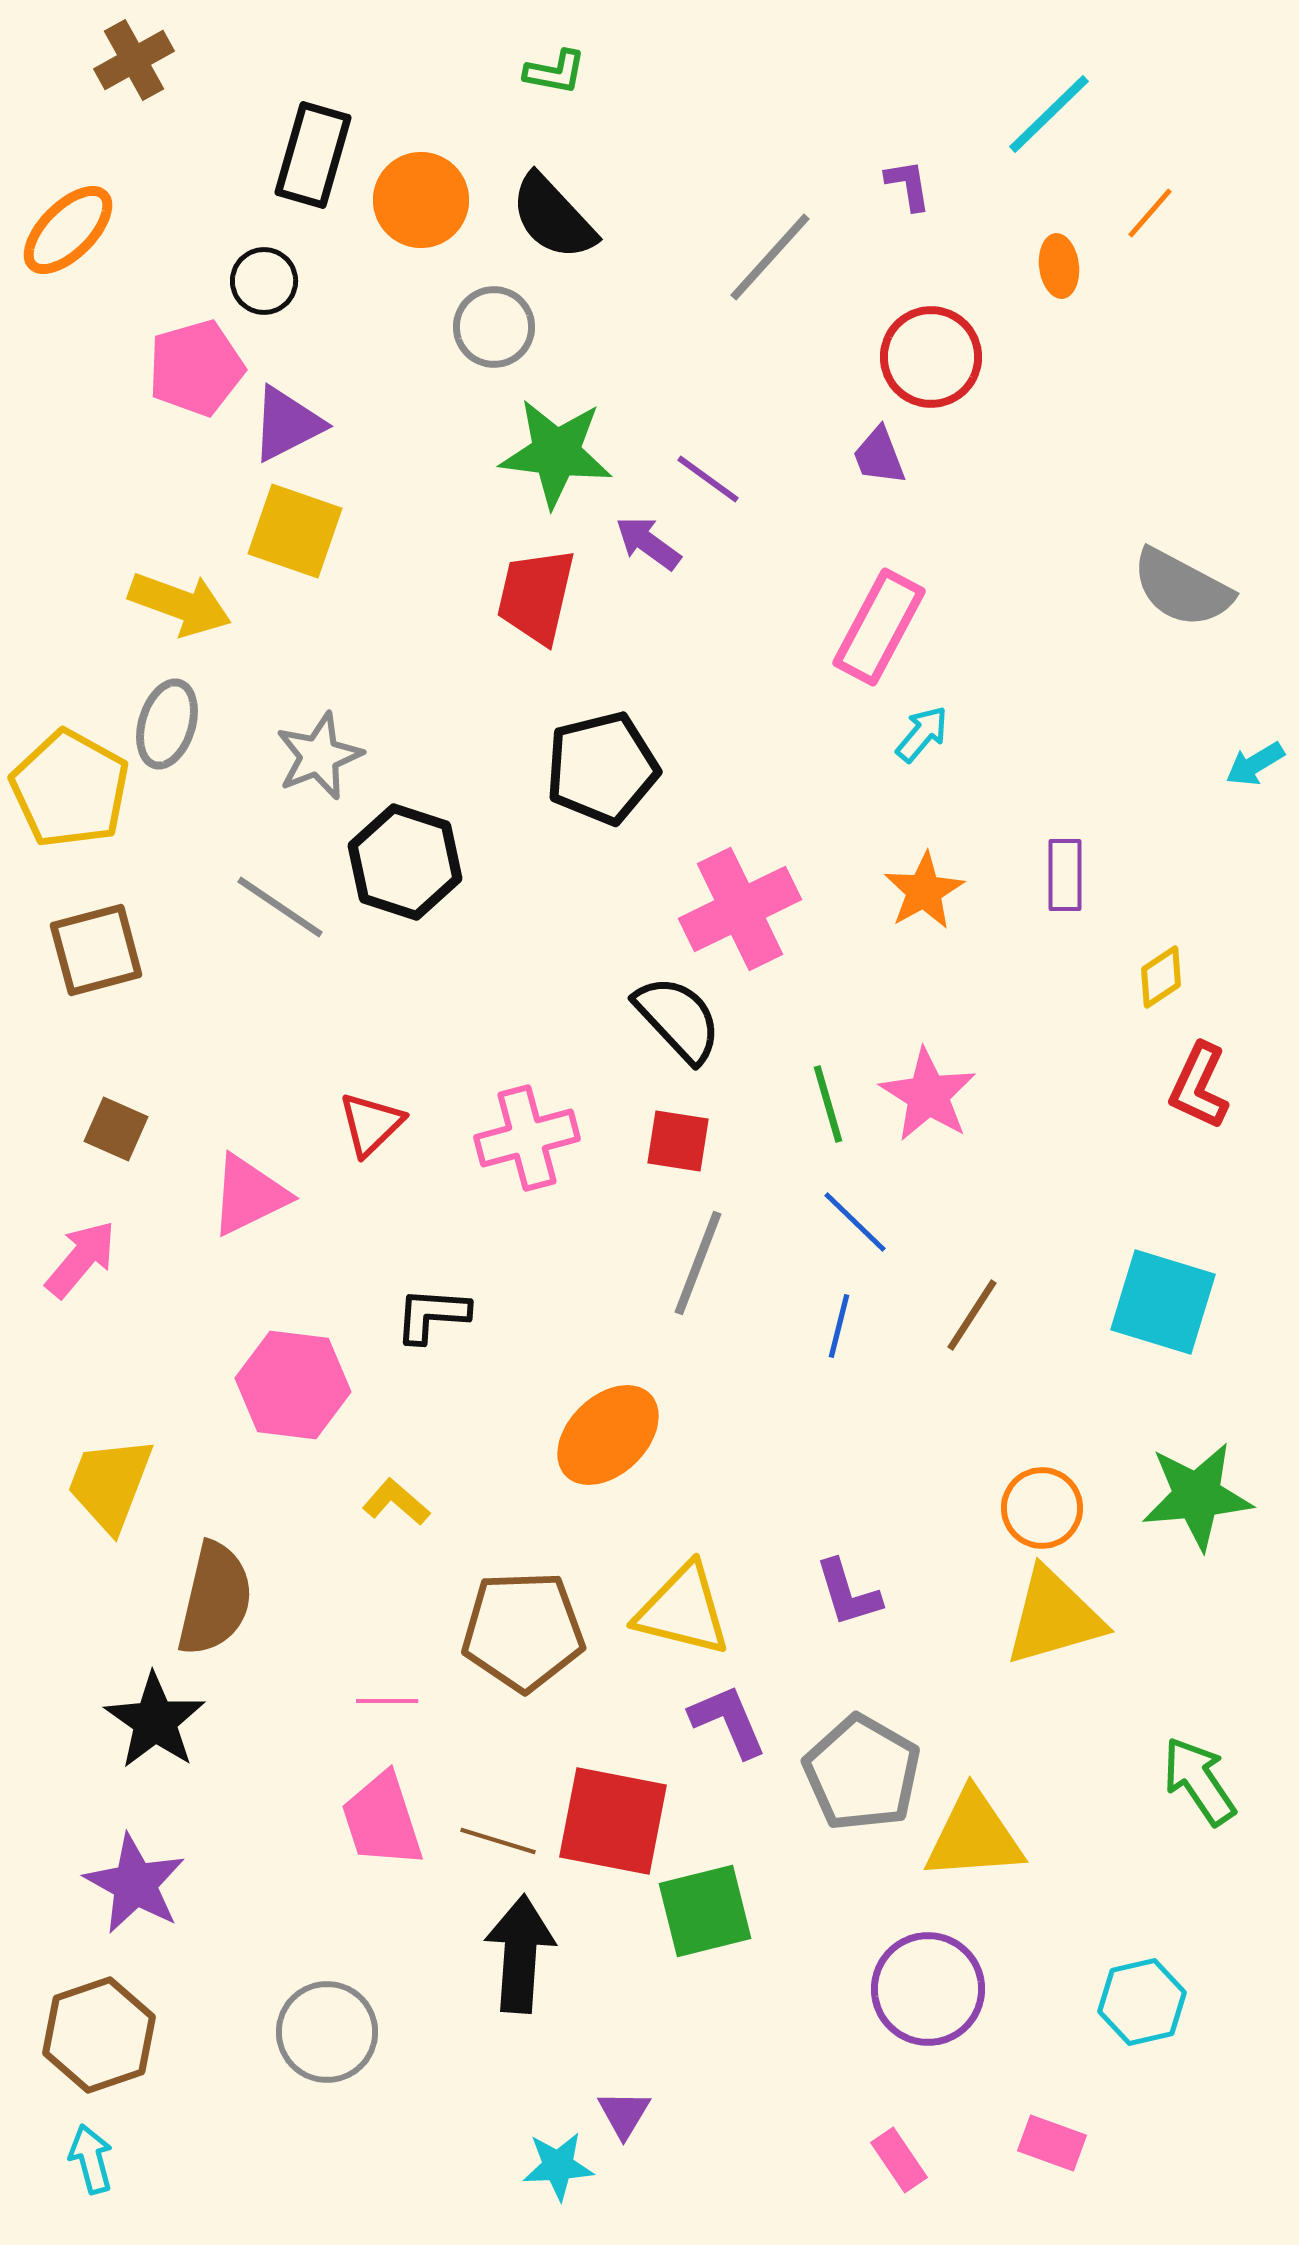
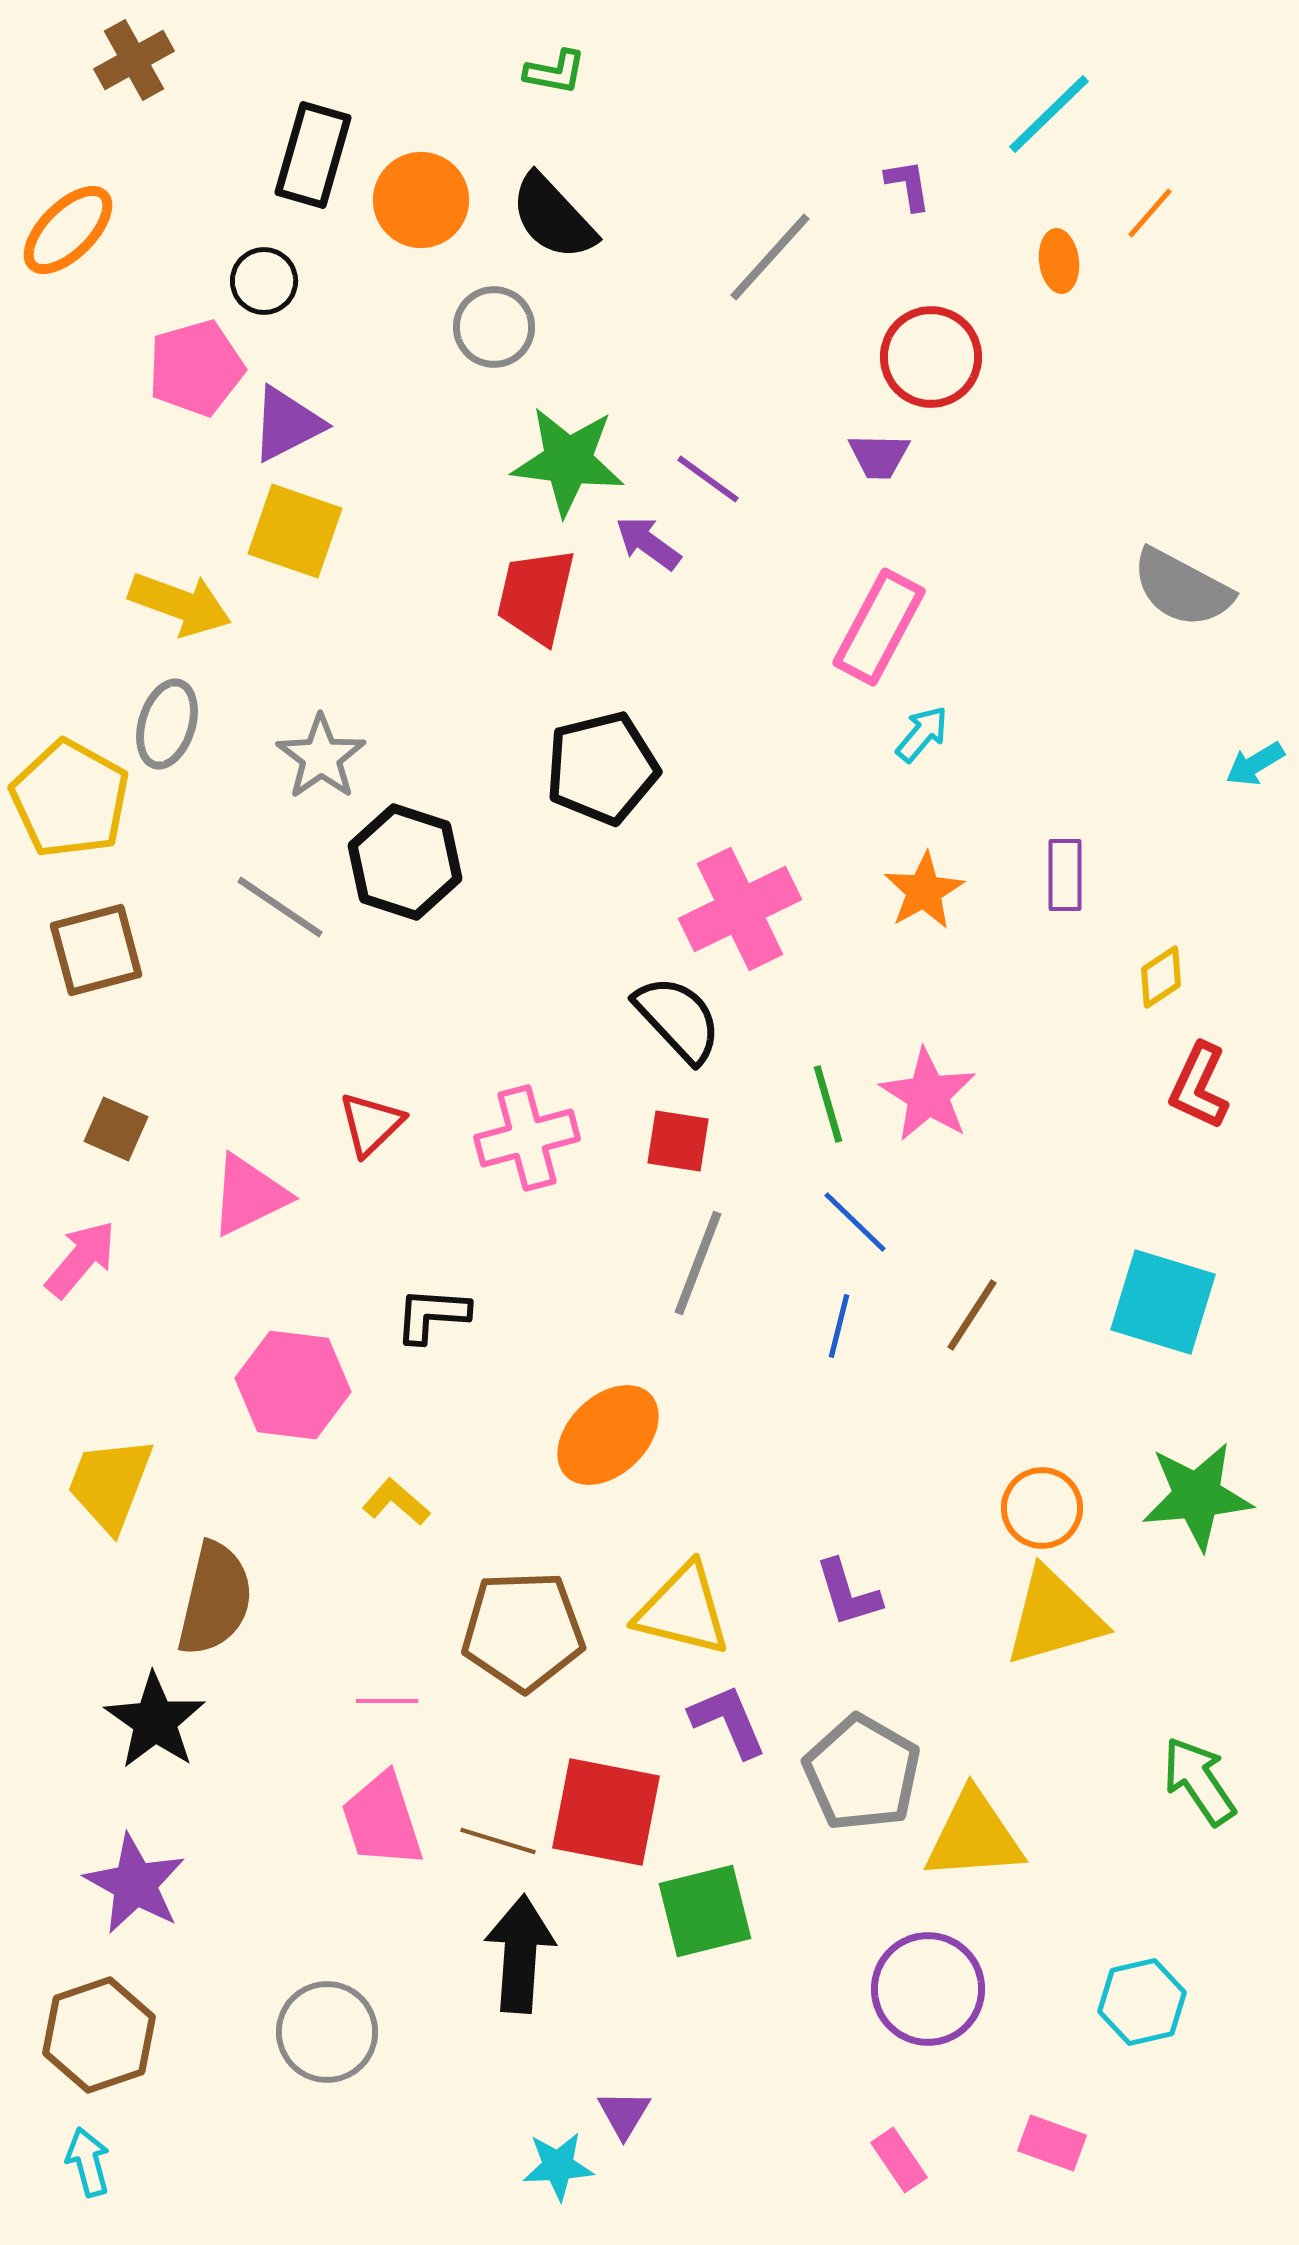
orange ellipse at (1059, 266): moved 5 px up
green star at (556, 453): moved 12 px right, 8 px down
purple trapezoid at (879, 456): rotated 68 degrees counterclockwise
gray star at (319, 756): moved 2 px right, 1 px down; rotated 14 degrees counterclockwise
yellow pentagon at (70, 789): moved 10 px down
red square at (613, 1821): moved 7 px left, 9 px up
cyan arrow at (91, 2159): moved 3 px left, 3 px down
